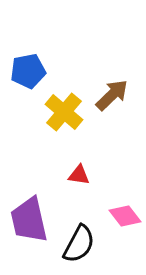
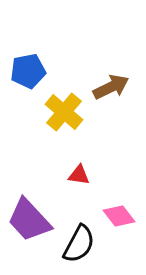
brown arrow: moved 1 px left, 8 px up; rotated 18 degrees clockwise
pink diamond: moved 6 px left
purple trapezoid: rotated 30 degrees counterclockwise
